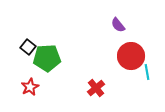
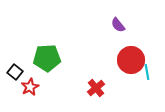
black square: moved 13 px left, 25 px down
red circle: moved 4 px down
